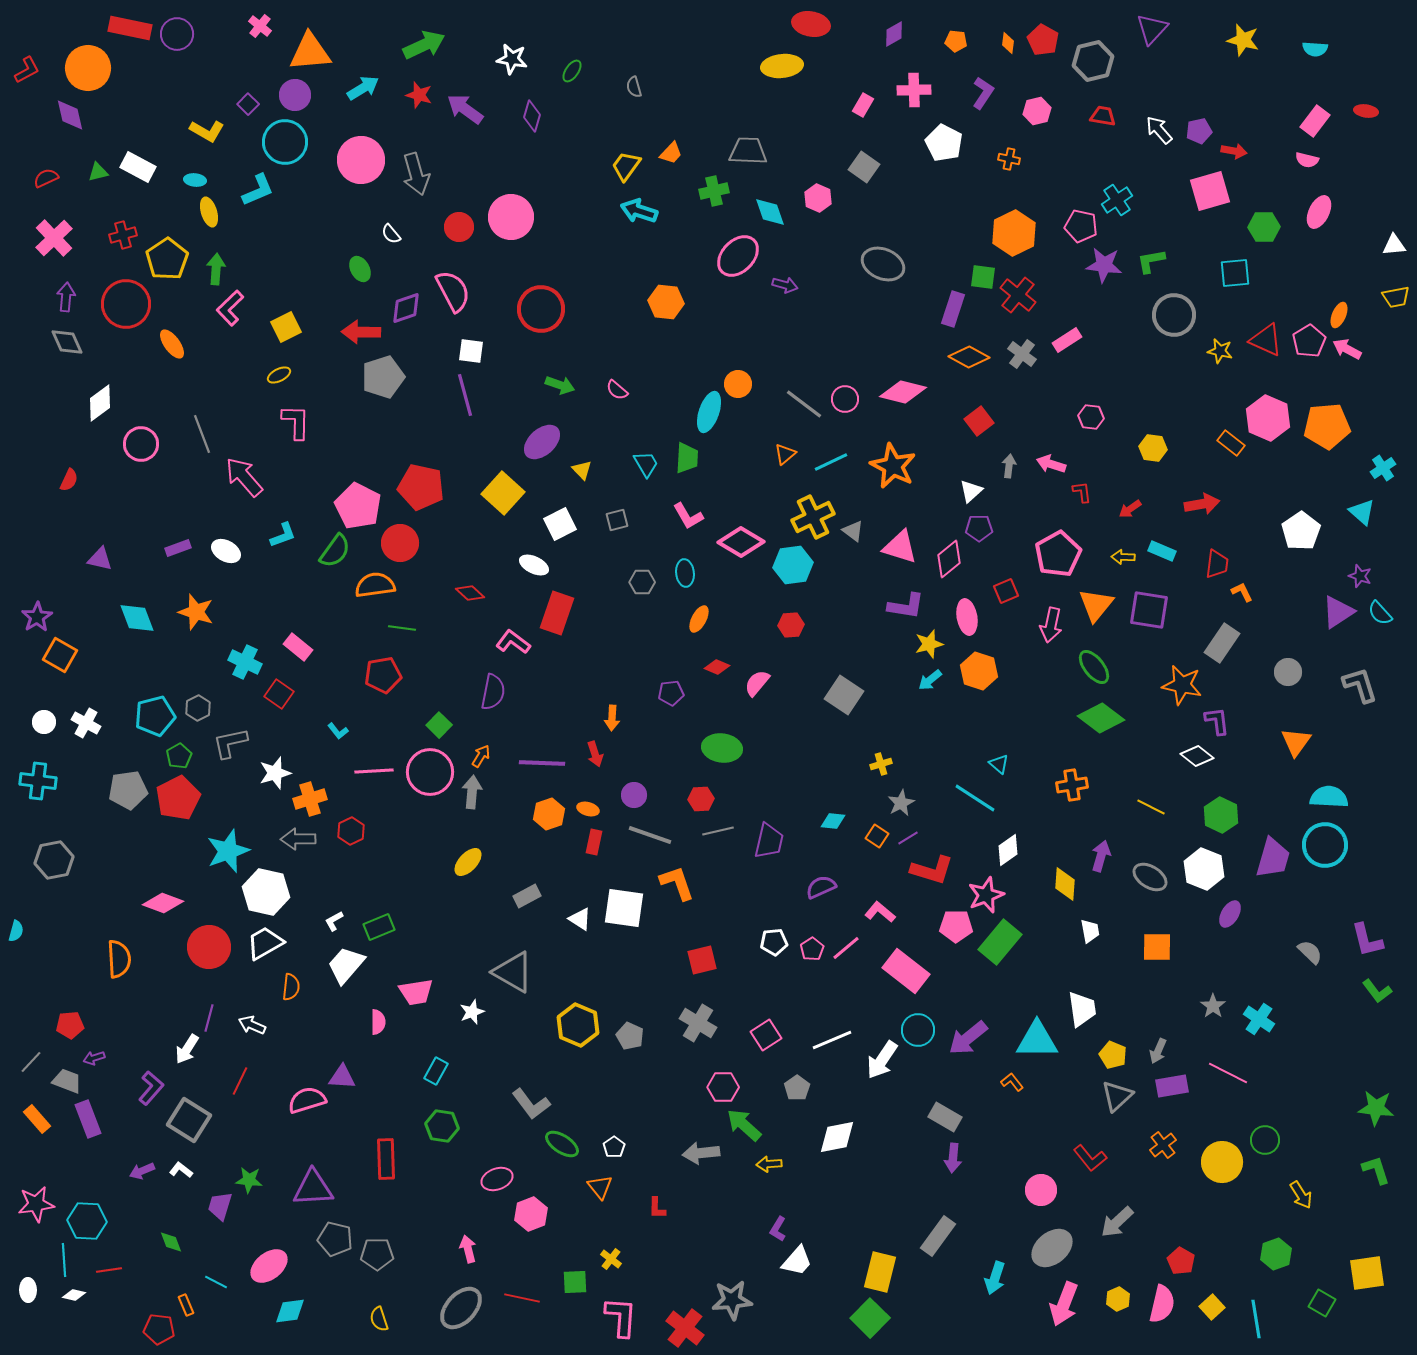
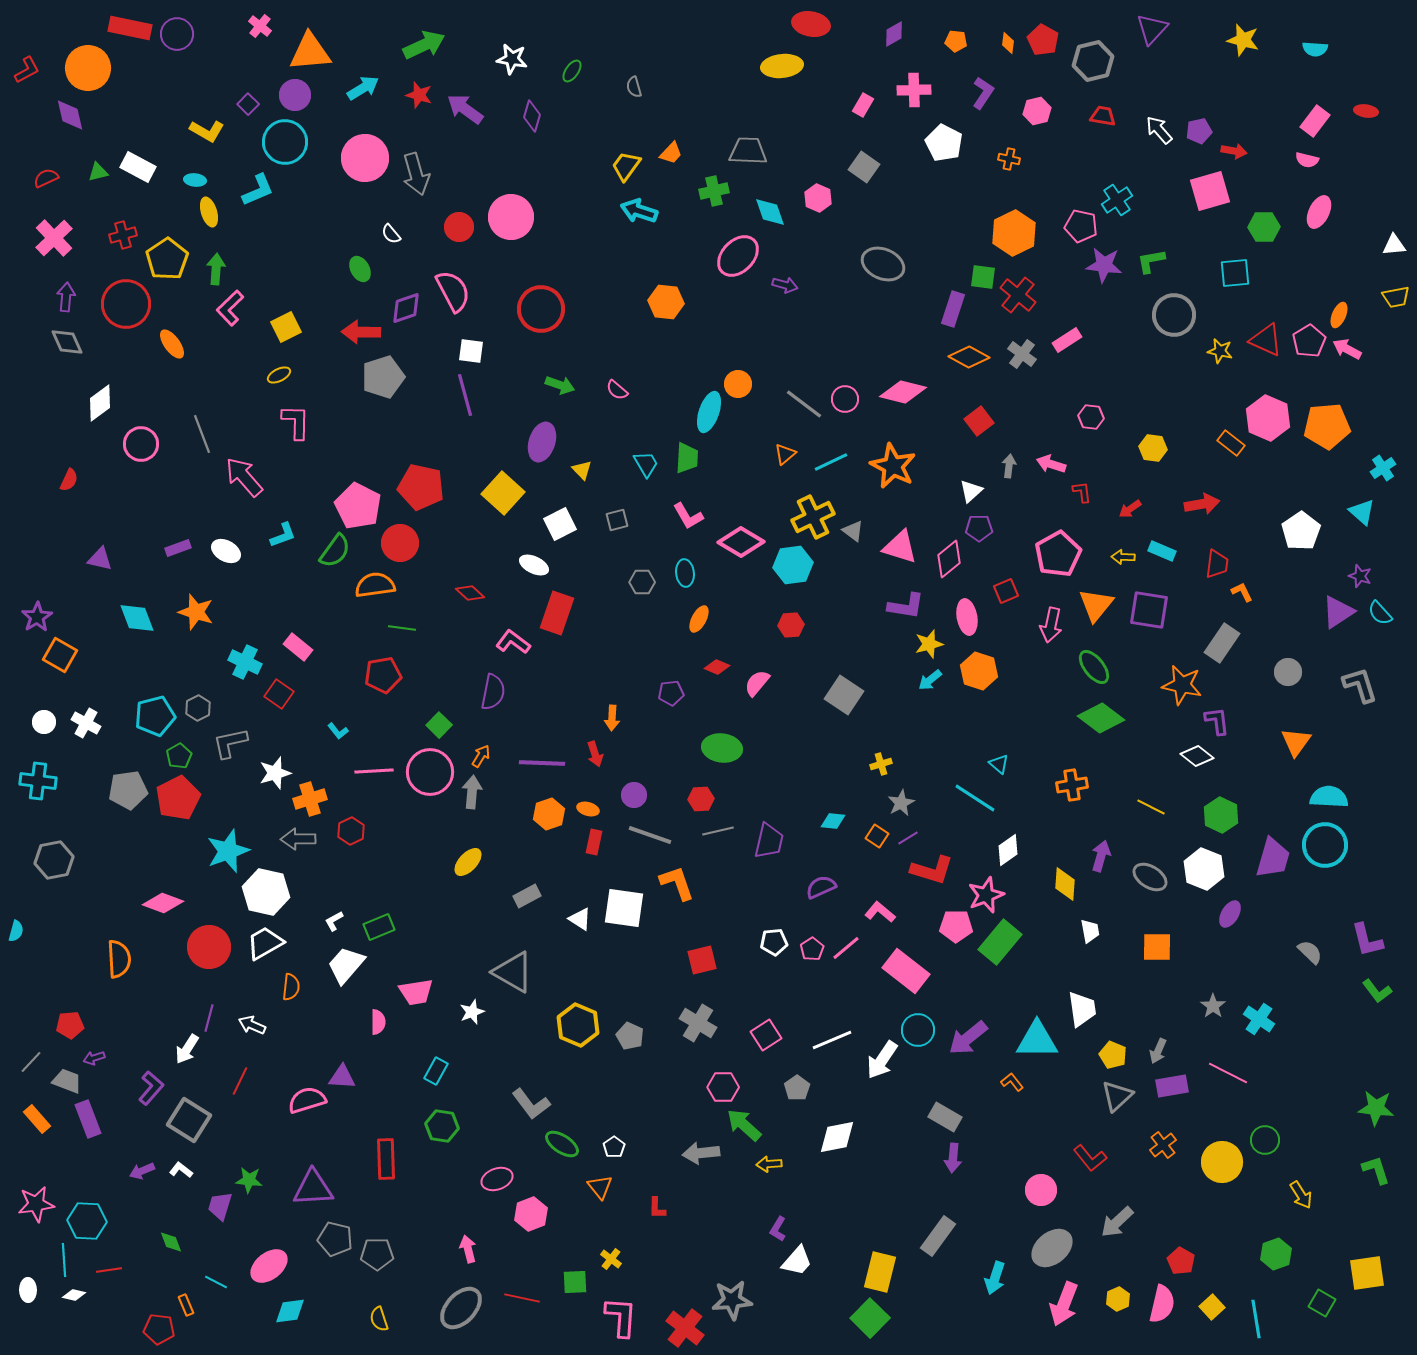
pink circle at (361, 160): moved 4 px right, 2 px up
purple ellipse at (542, 442): rotated 30 degrees counterclockwise
